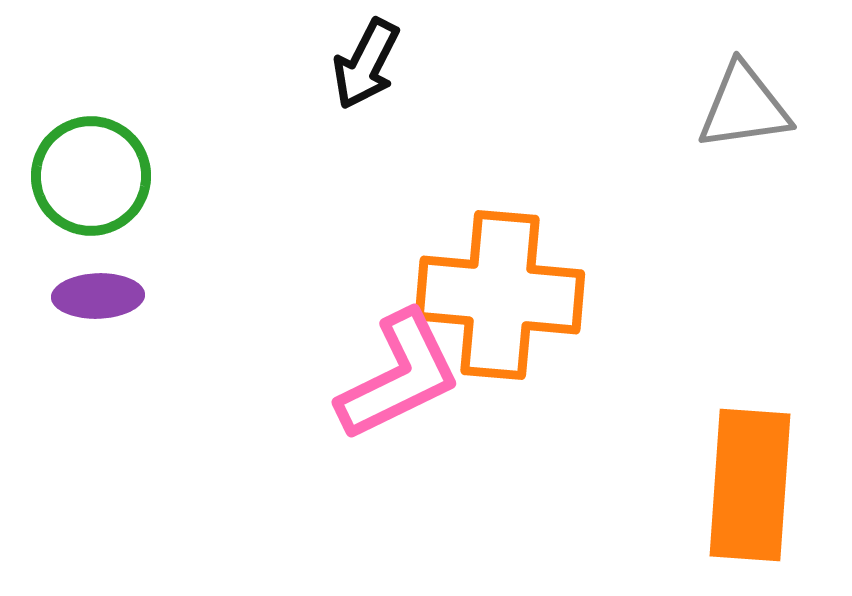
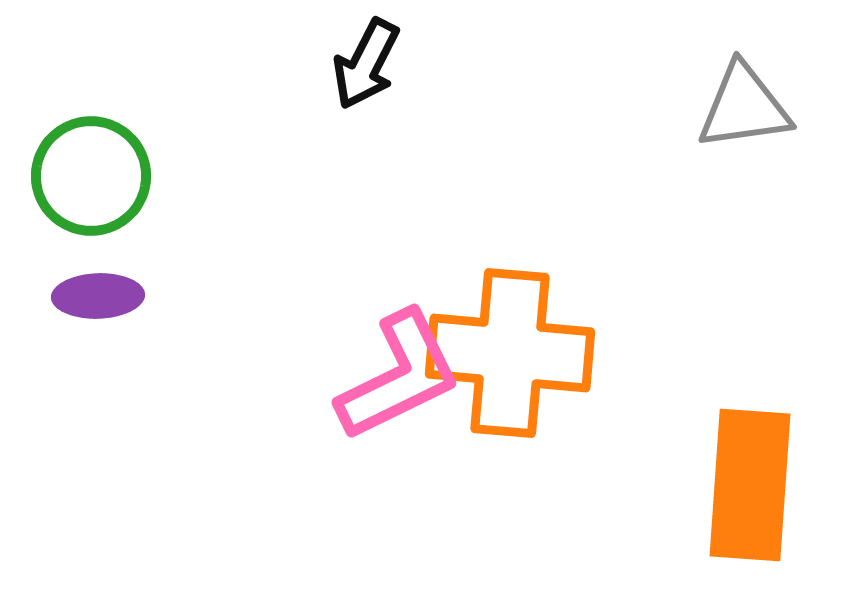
orange cross: moved 10 px right, 58 px down
